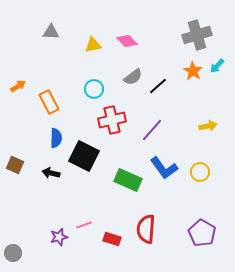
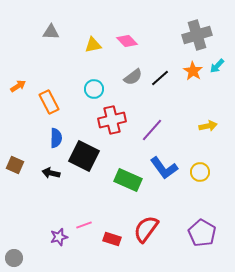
black line: moved 2 px right, 8 px up
red semicircle: rotated 32 degrees clockwise
gray circle: moved 1 px right, 5 px down
